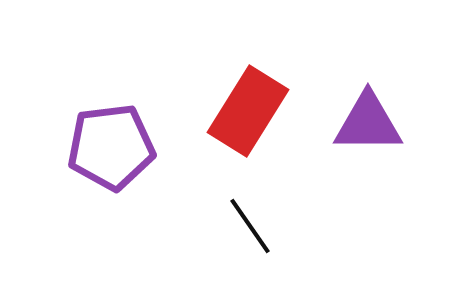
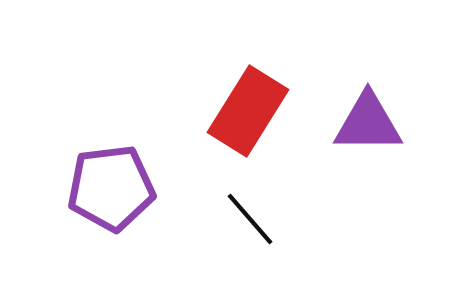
purple pentagon: moved 41 px down
black line: moved 7 px up; rotated 6 degrees counterclockwise
